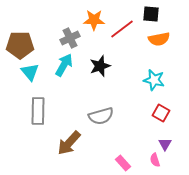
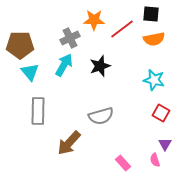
orange semicircle: moved 5 px left
